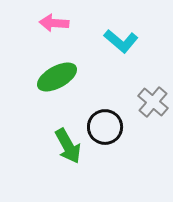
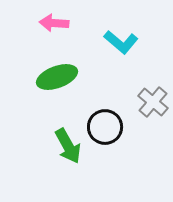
cyan L-shape: moved 1 px down
green ellipse: rotated 9 degrees clockwise
